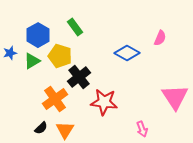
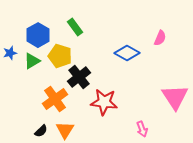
black semicircle: moved 3 px down
